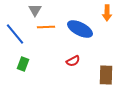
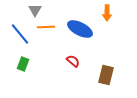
blue line: moved 5 px right
red semicircle: rotated 112 degrees counterclockwise
brown rectangle: rotated 12 degrees clockwise
